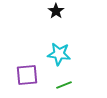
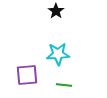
cyan star: moved 1 px left; rotated 10 degrees counterclockwise
green line: rotated 28 degrees clockwise
